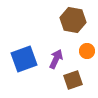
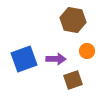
purple arrow: rotated 66 degrees clockwise
